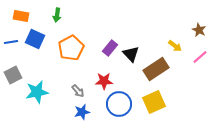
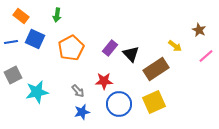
orange rectangle: rotated 28 degrees clockwise
pink line: moved 6 px right, 1 px up
